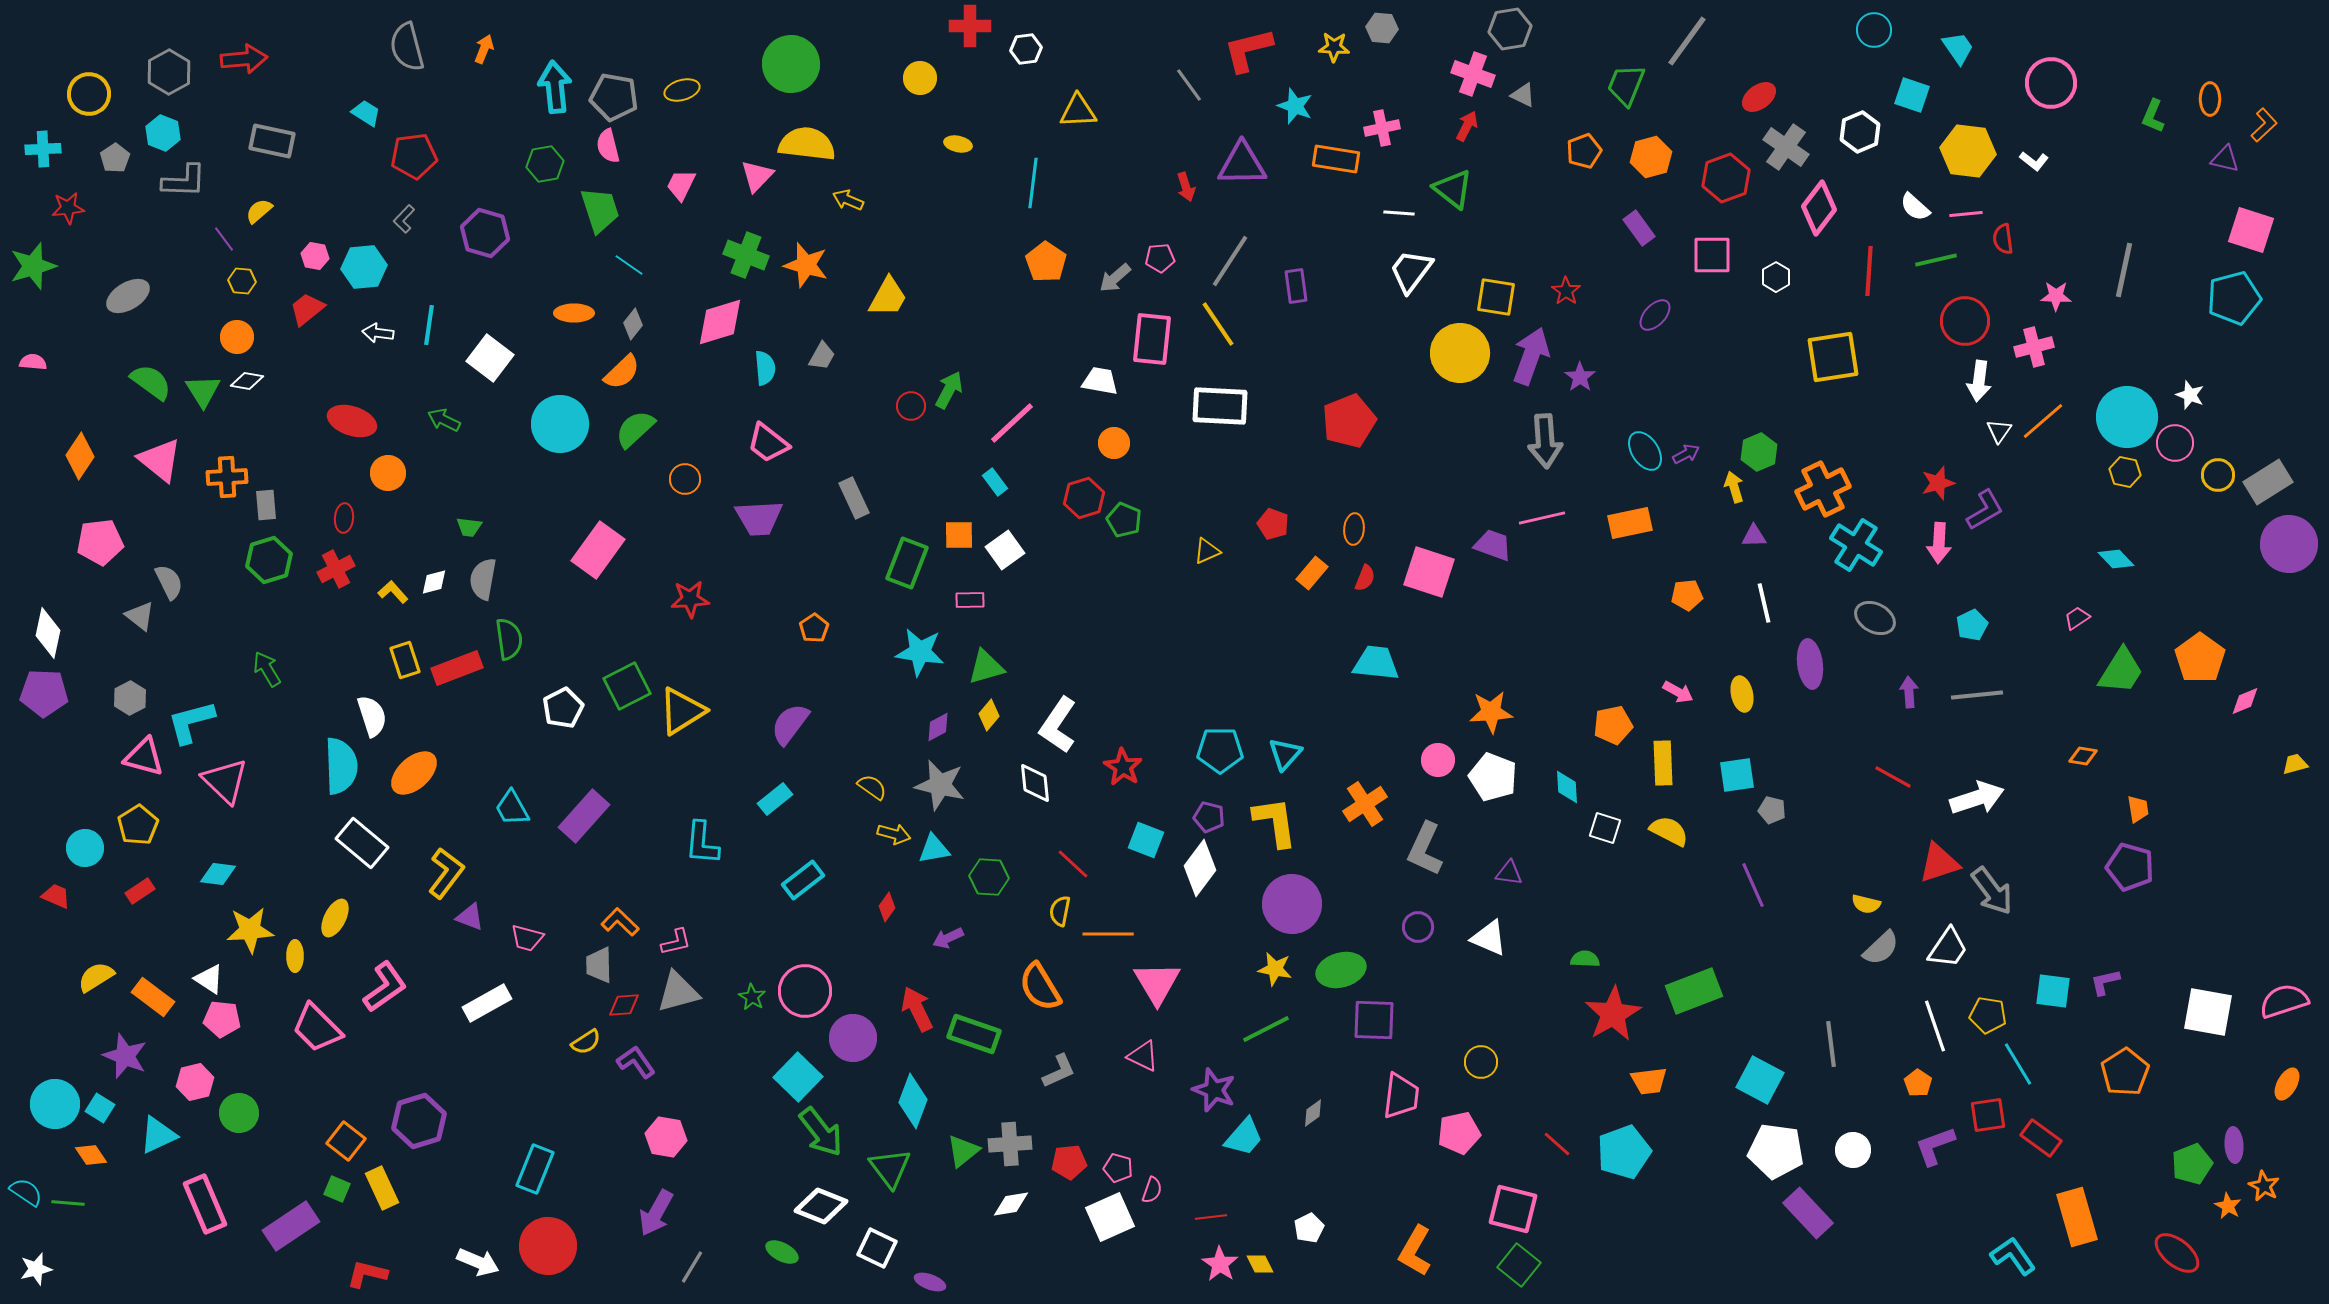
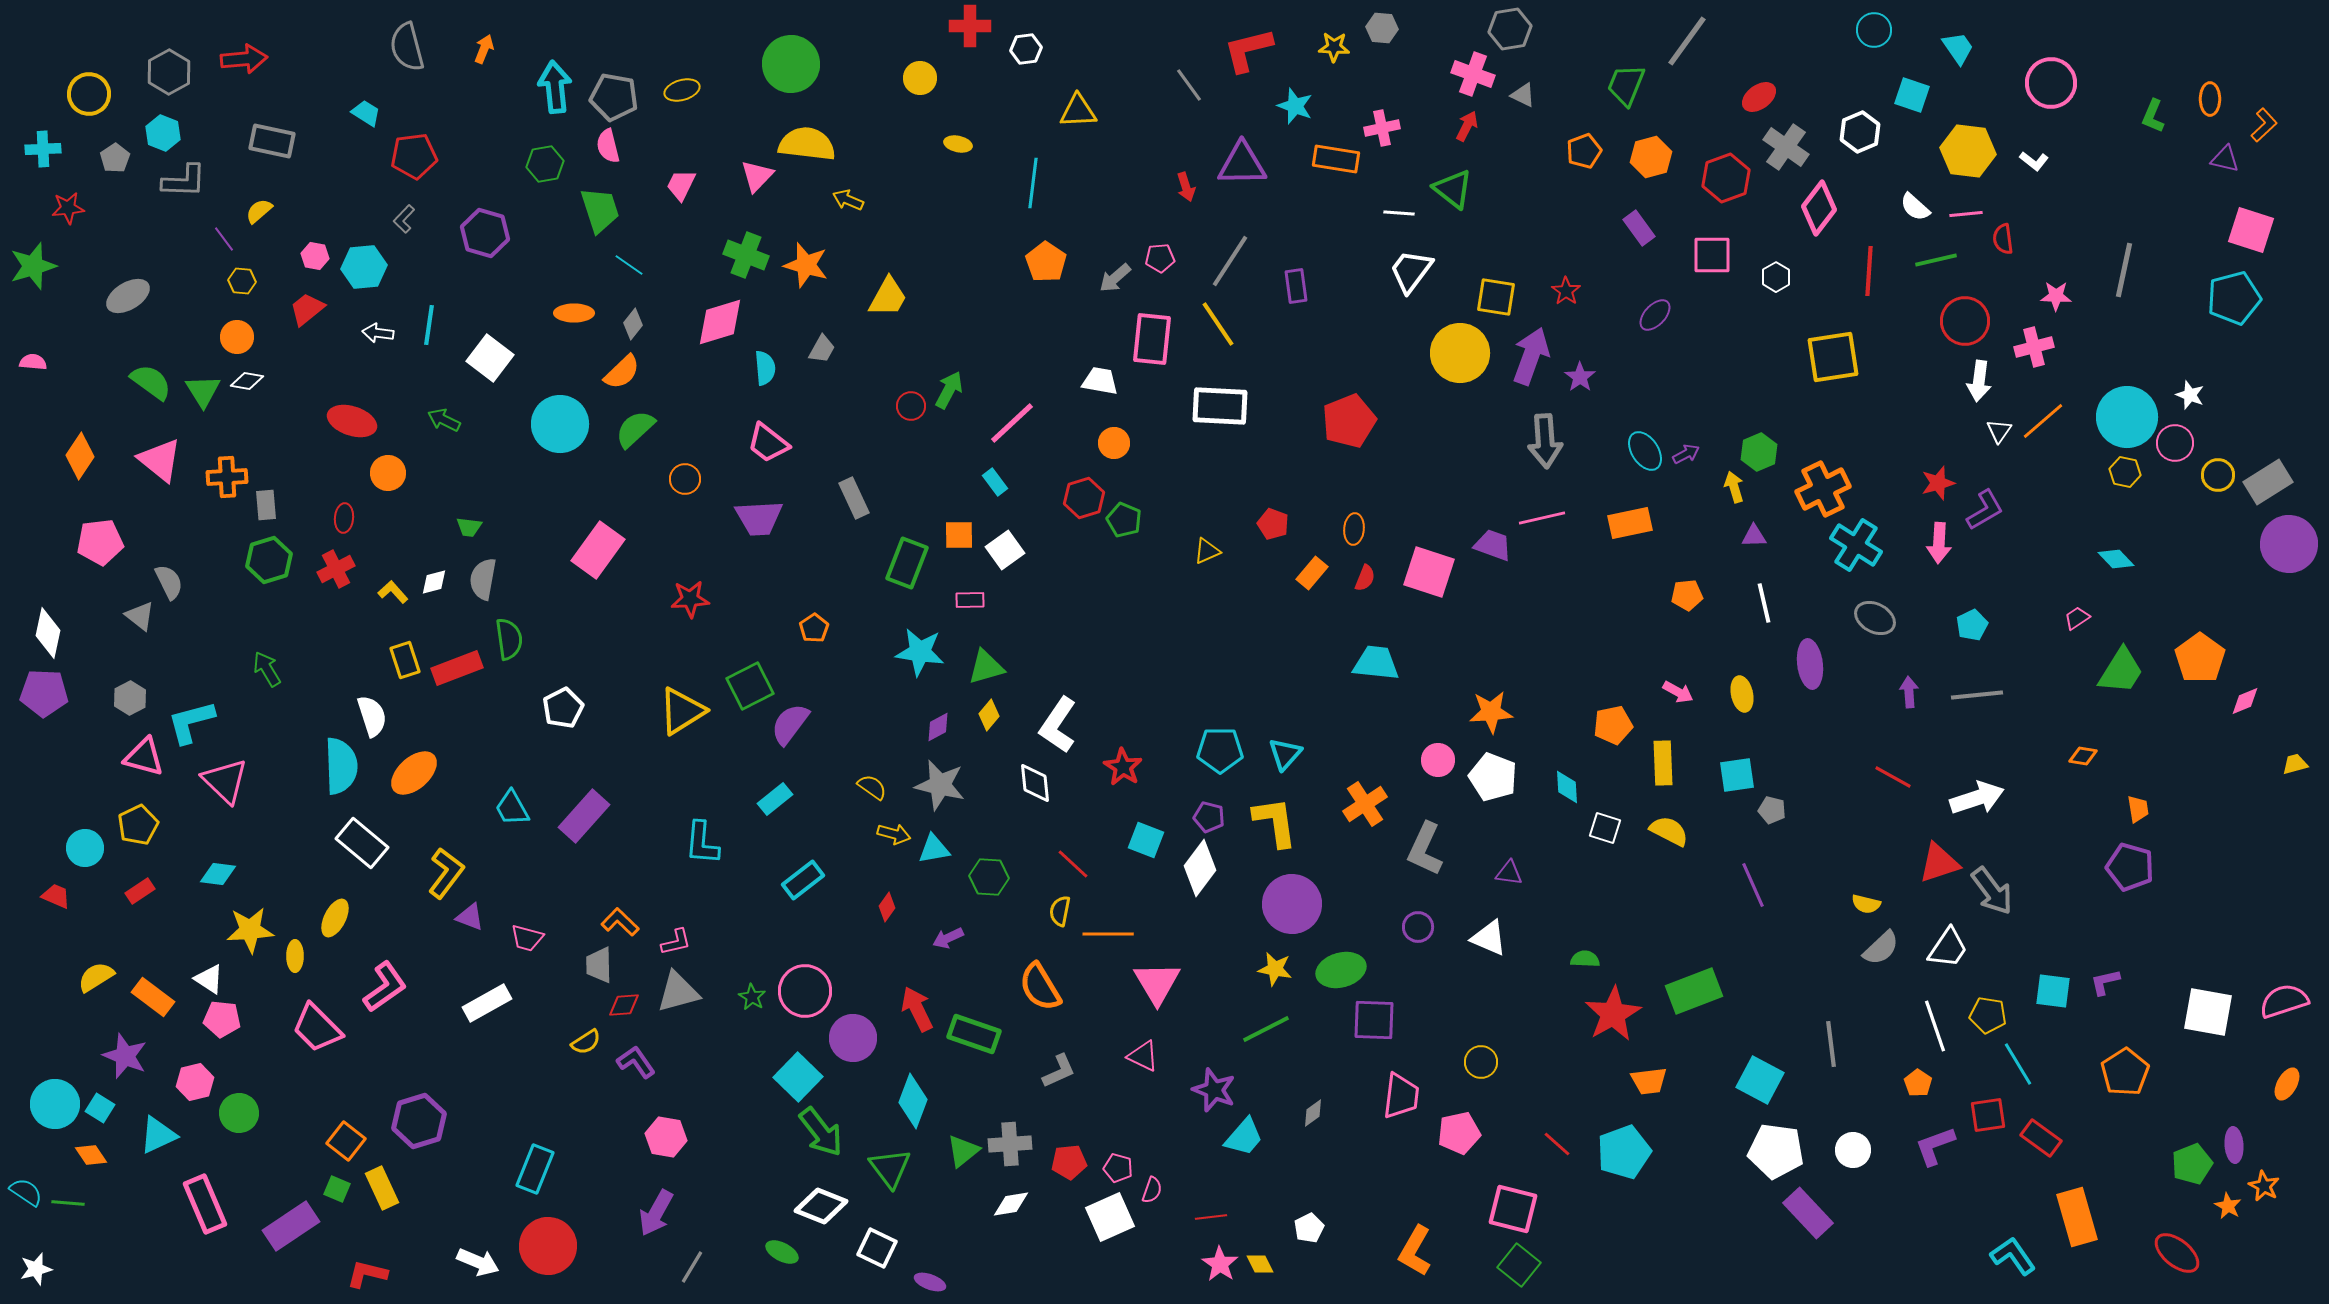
gray trapezoid at (822, 356): moved 7 px up
green square at (627, 686): moved 123 px right
yellow pentagon at (138, 825): rotated 6 degrees clockwise
